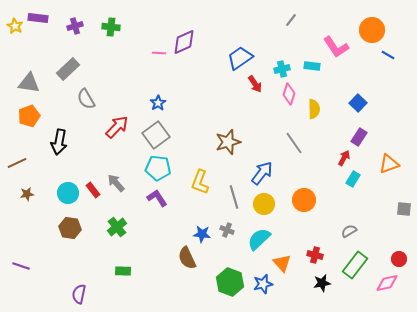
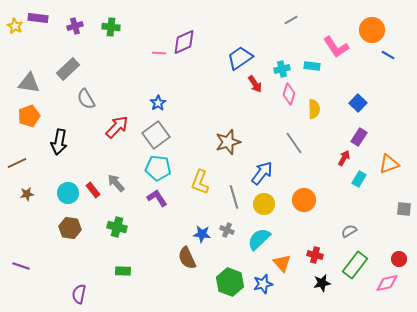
gray line at (291, 20): rotated 24 degrees clockwise
cyan rectangle at (353, 179): moved 6 px right
green cross at (117, 227): rotated 36 degrees counterclockwise
